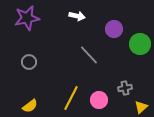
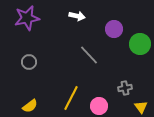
pink circle: moved 6 px down
yellow triangle: rotated 24 degrees counterclockwise
